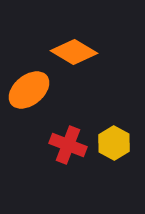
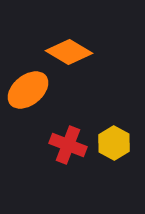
orange diamond: moved 5 px left
orange ellipse: moved 1 px left
